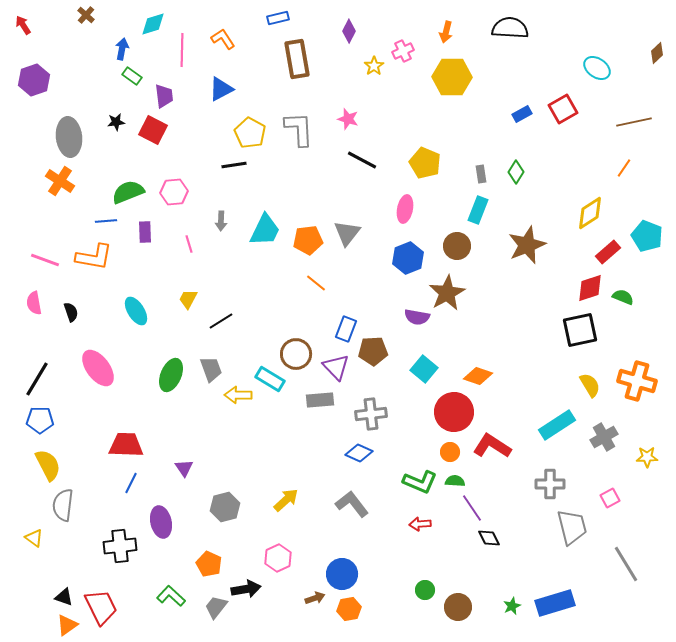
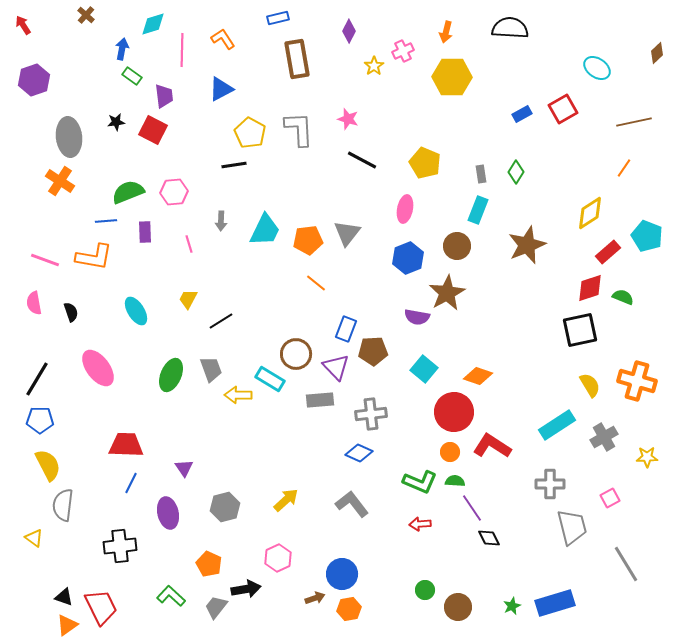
purple ellipse at (161, 522): moved 7 px right, 9 px up
